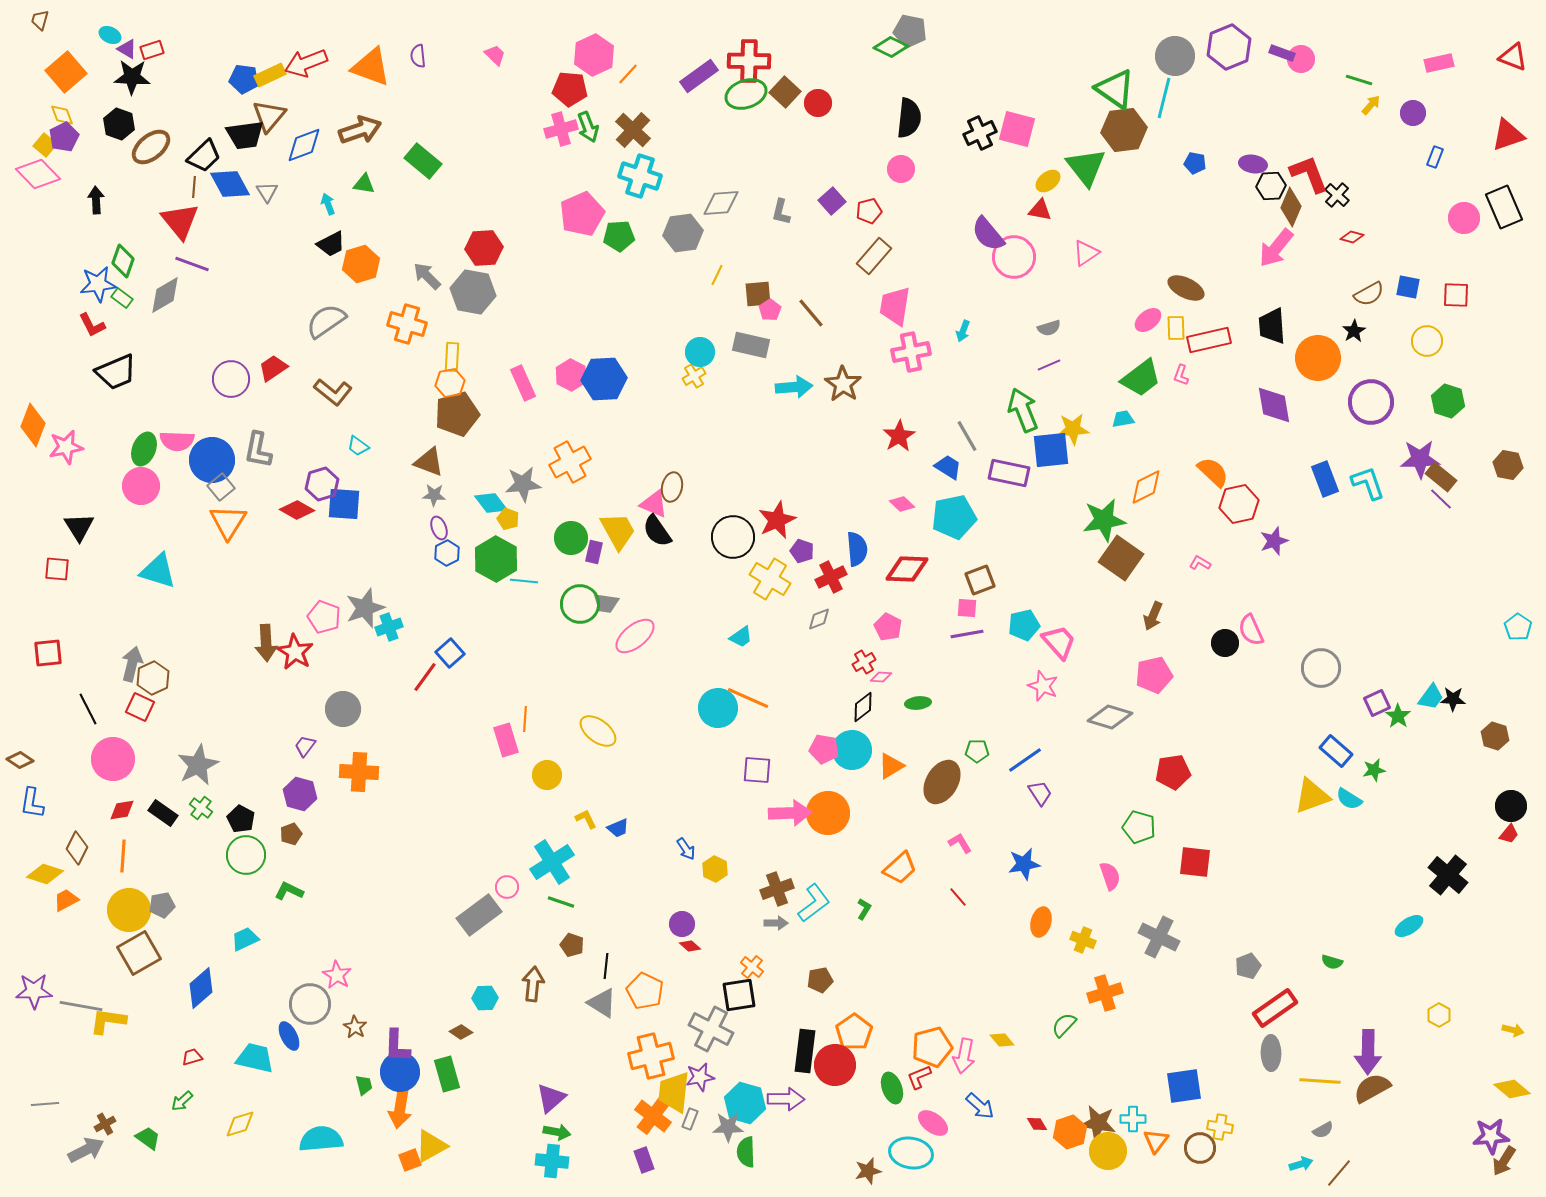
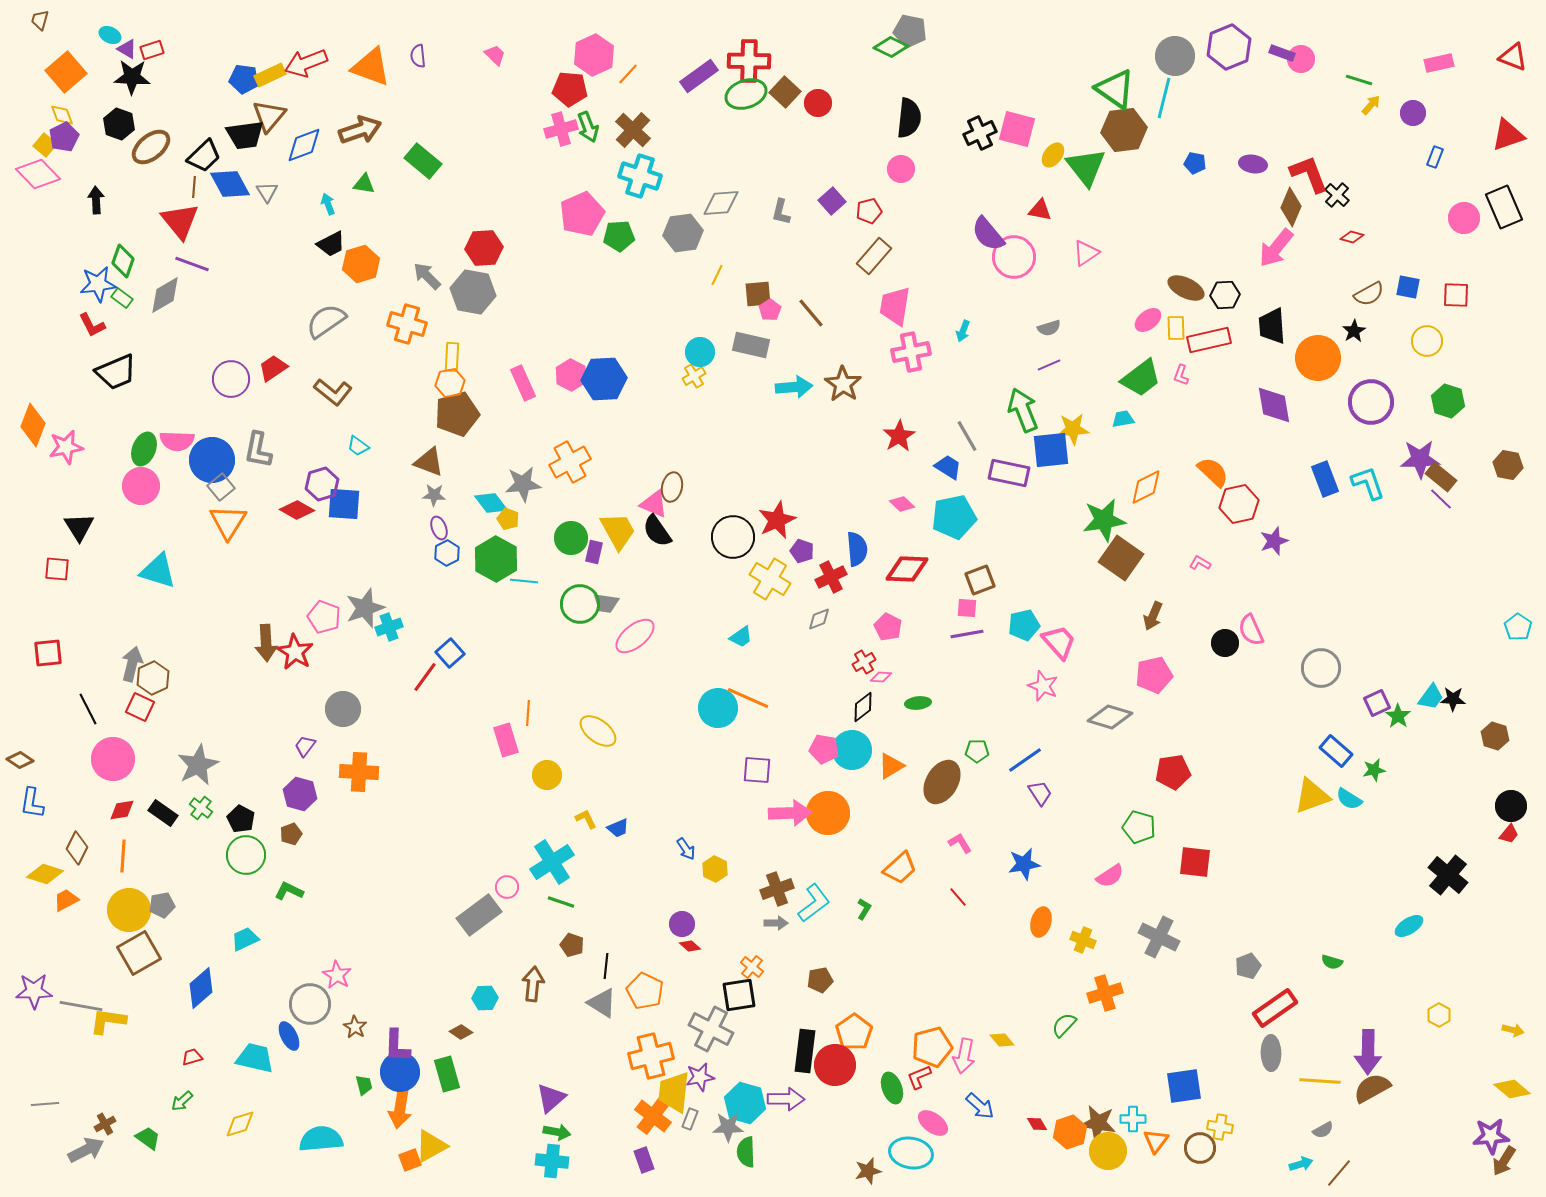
yellow ellipse at (1048, 181): moved 5 px right, 26 px up; rotated 15 degrees counterclockwise
black hexagon at (1271, 186): moved 46 px left, 109 px down
orange line at (525, 719): moved 3 px right, 6 px up
pink semicircle at (1110, 876): rotated 76 degrees clockwise
